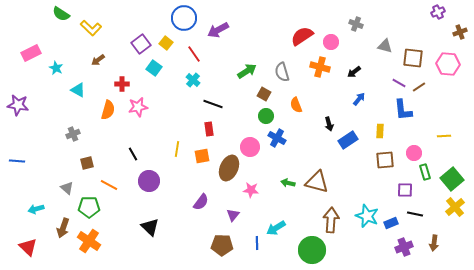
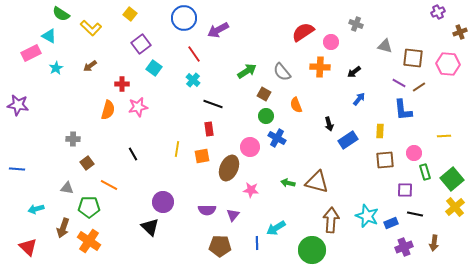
red semicircle at (302, 36): moved 1 px right, 4 px up
yellow square at (166, 43): moved 36 px left, 29 px up
brown arrow at (98, 60): moved 8 px left, 6 px down
orange cross at (320, 67): rotated 12 degrees counterclockwise
cyan star at (56, 68): rotated 16 degrees clockwise
gray semicircle at (282, 72): rotated 24 degrees counterclockwise
cyan triangle at (78, 90): moved 29 px left, 54 px up
gray cross at (73, 134): moved 5 px down; rotated 24 degrees clockwise
blue line at (17, 161): moved 8 px down
brown square at (87, 163): rotated 24 degrees counterclockwise
purple circle at (149, 181): moved 14 px right, 21 px down
gray triangle at (67, 188): rotated 32 degrees counterclockwise
purple semicircle at (201, 202): moved 6 px right, 8 px down; rotated 54 degrees clockwise
brown pentagon at (222, 245): moved 2 px left, 1 px down
